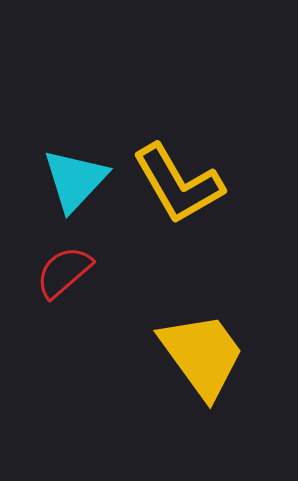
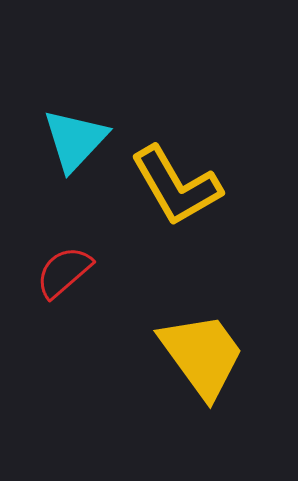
cyan triangle: moved 40 px up
yellow L-shape: moved 2 px left, 2 px down
